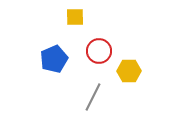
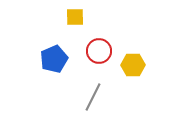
yellow hexagon: moved 4 px right, 6 px up
